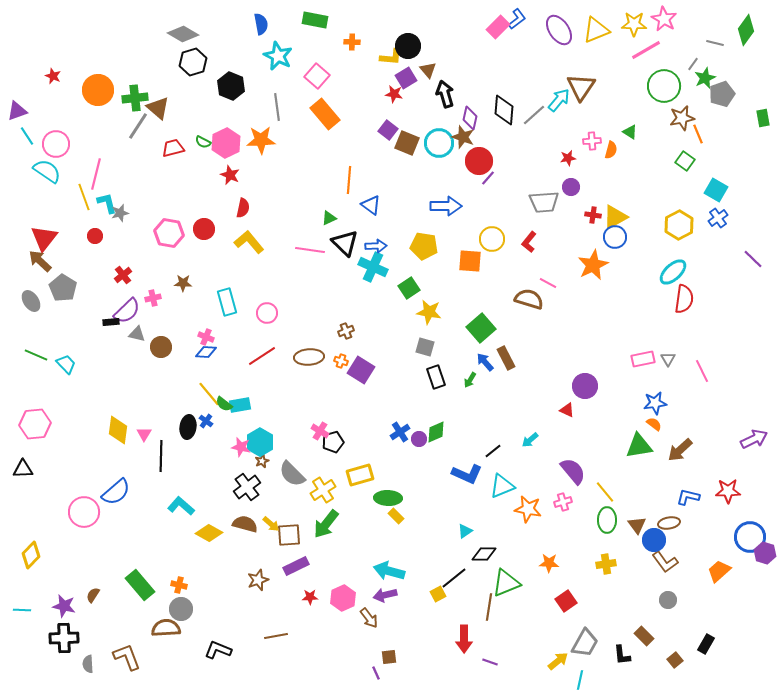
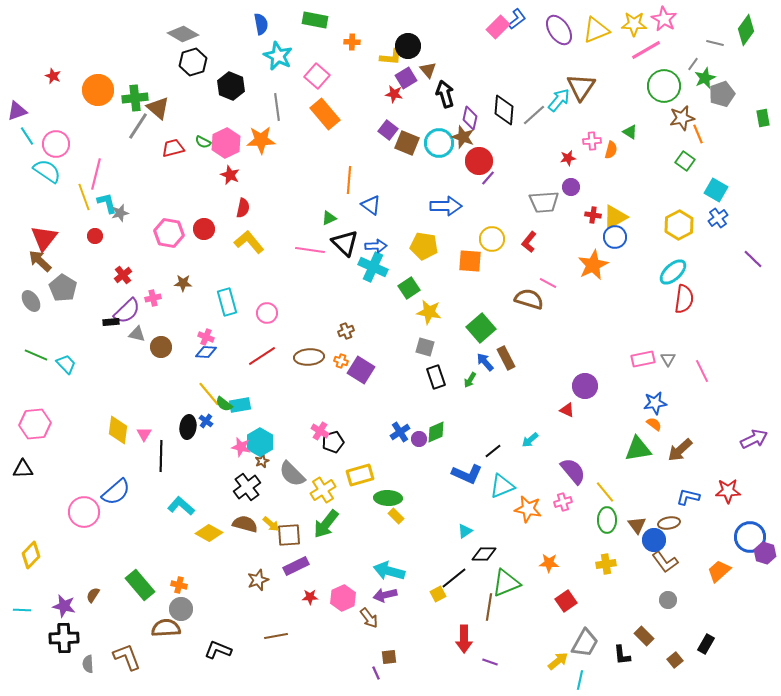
green triangle at (639, 446): moved 1 px left, 3 px down
